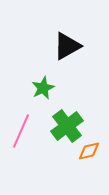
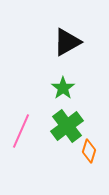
black triangle: moved 4 px up
green star: moved 20 px right; rotated 10 degrees counterclockwise
orange diamond: rotated 60 degrees counterclockwise
